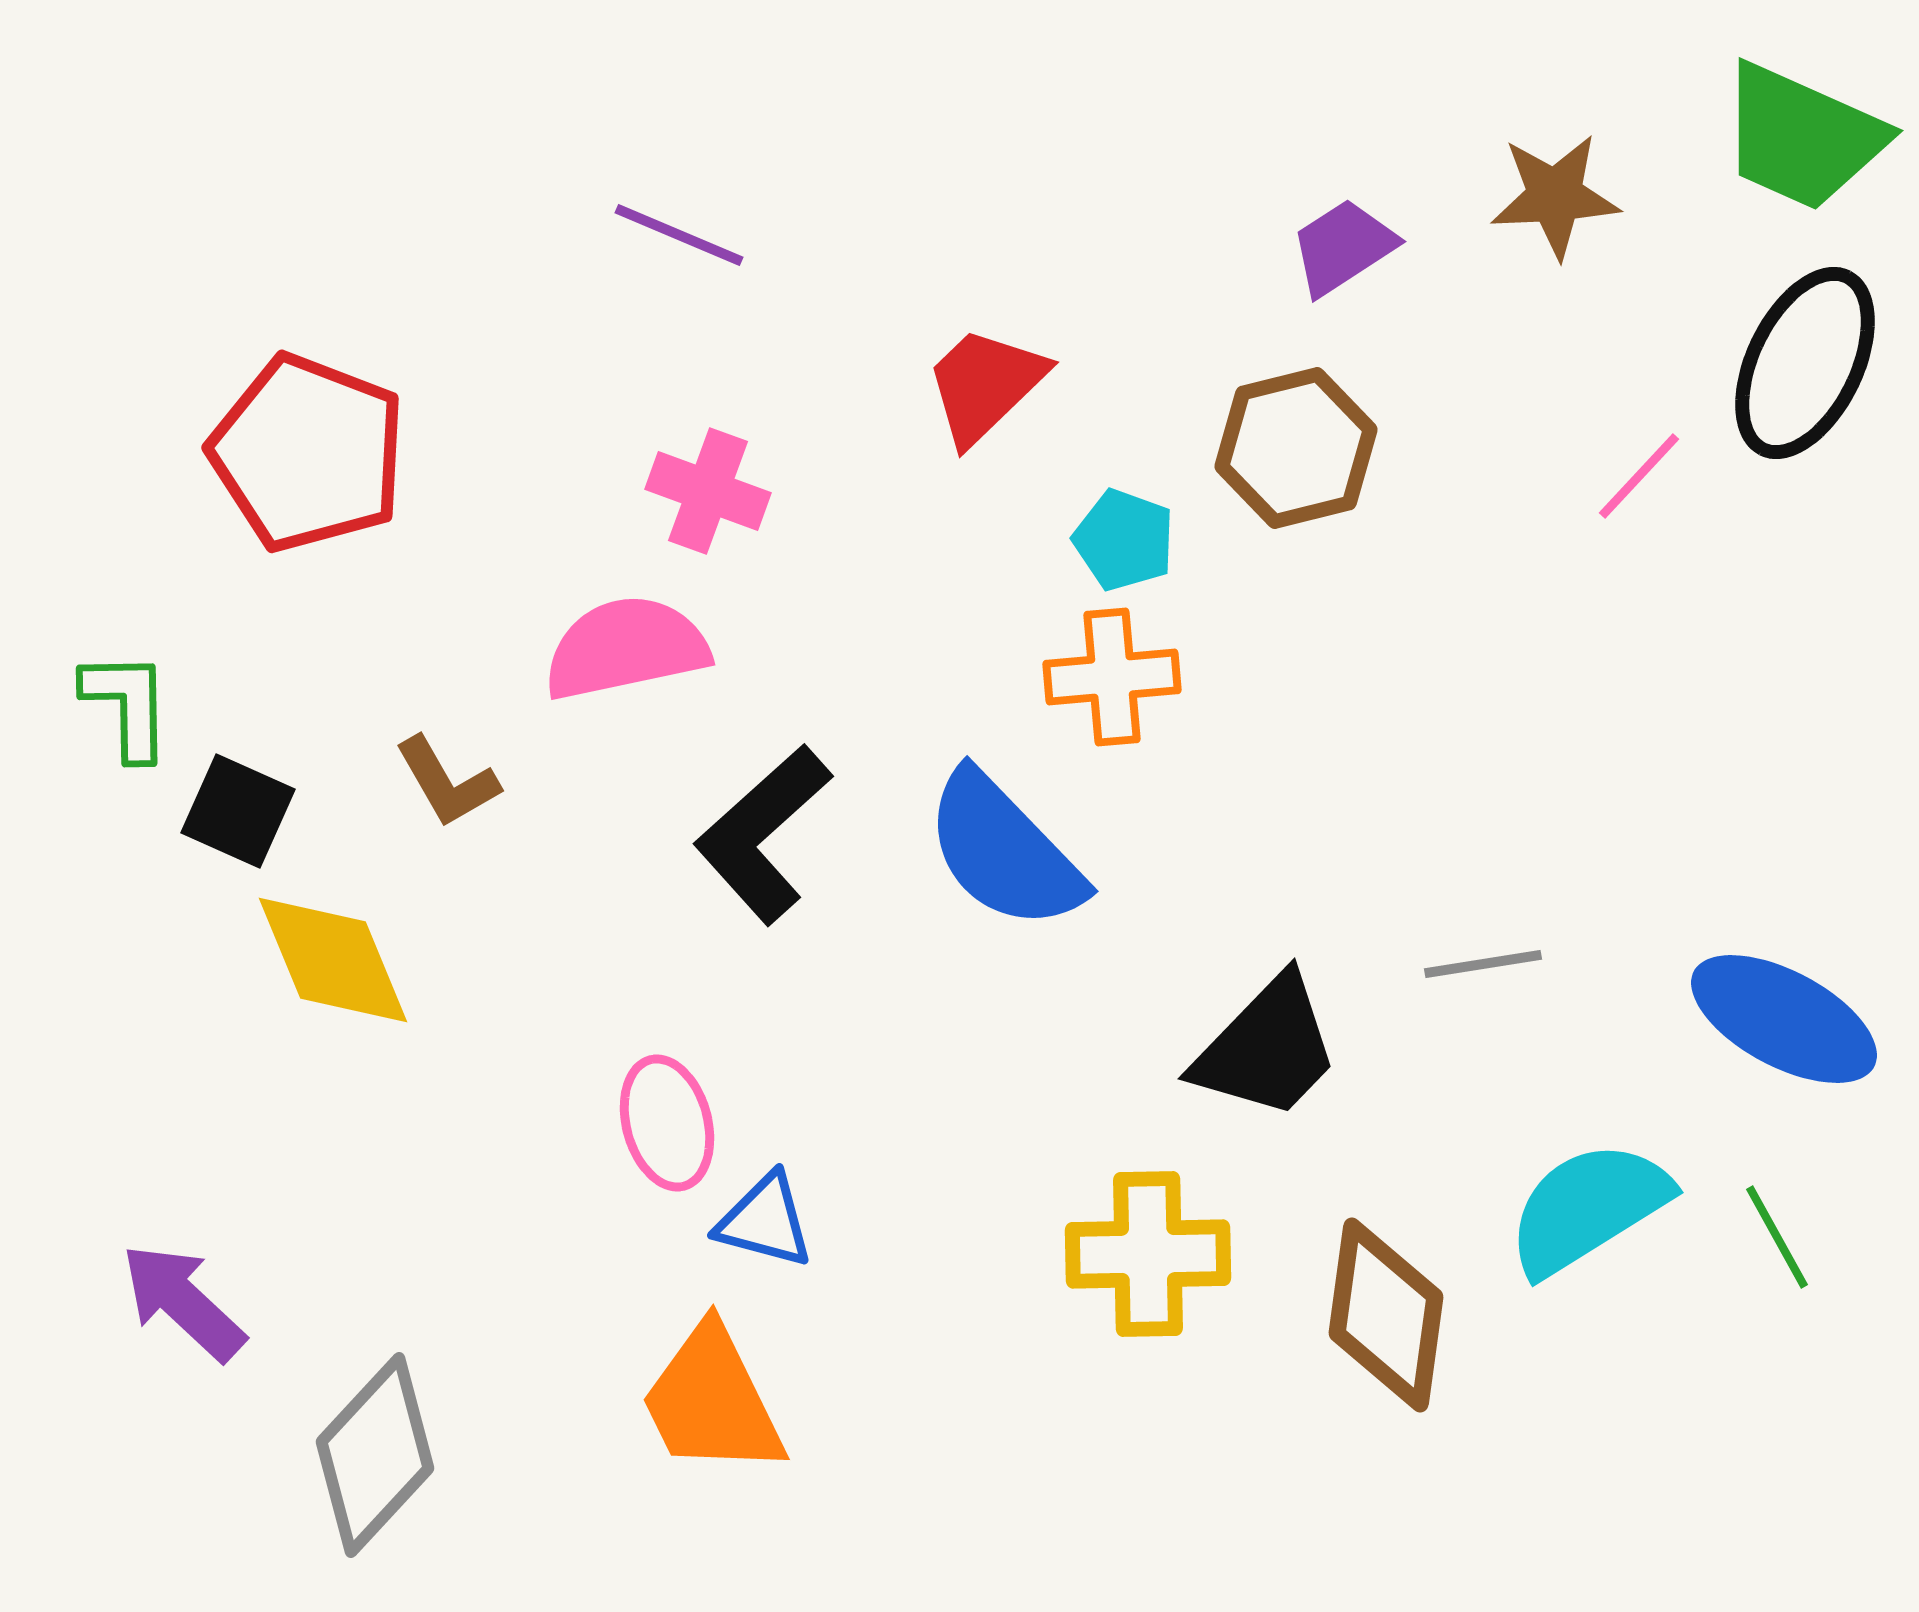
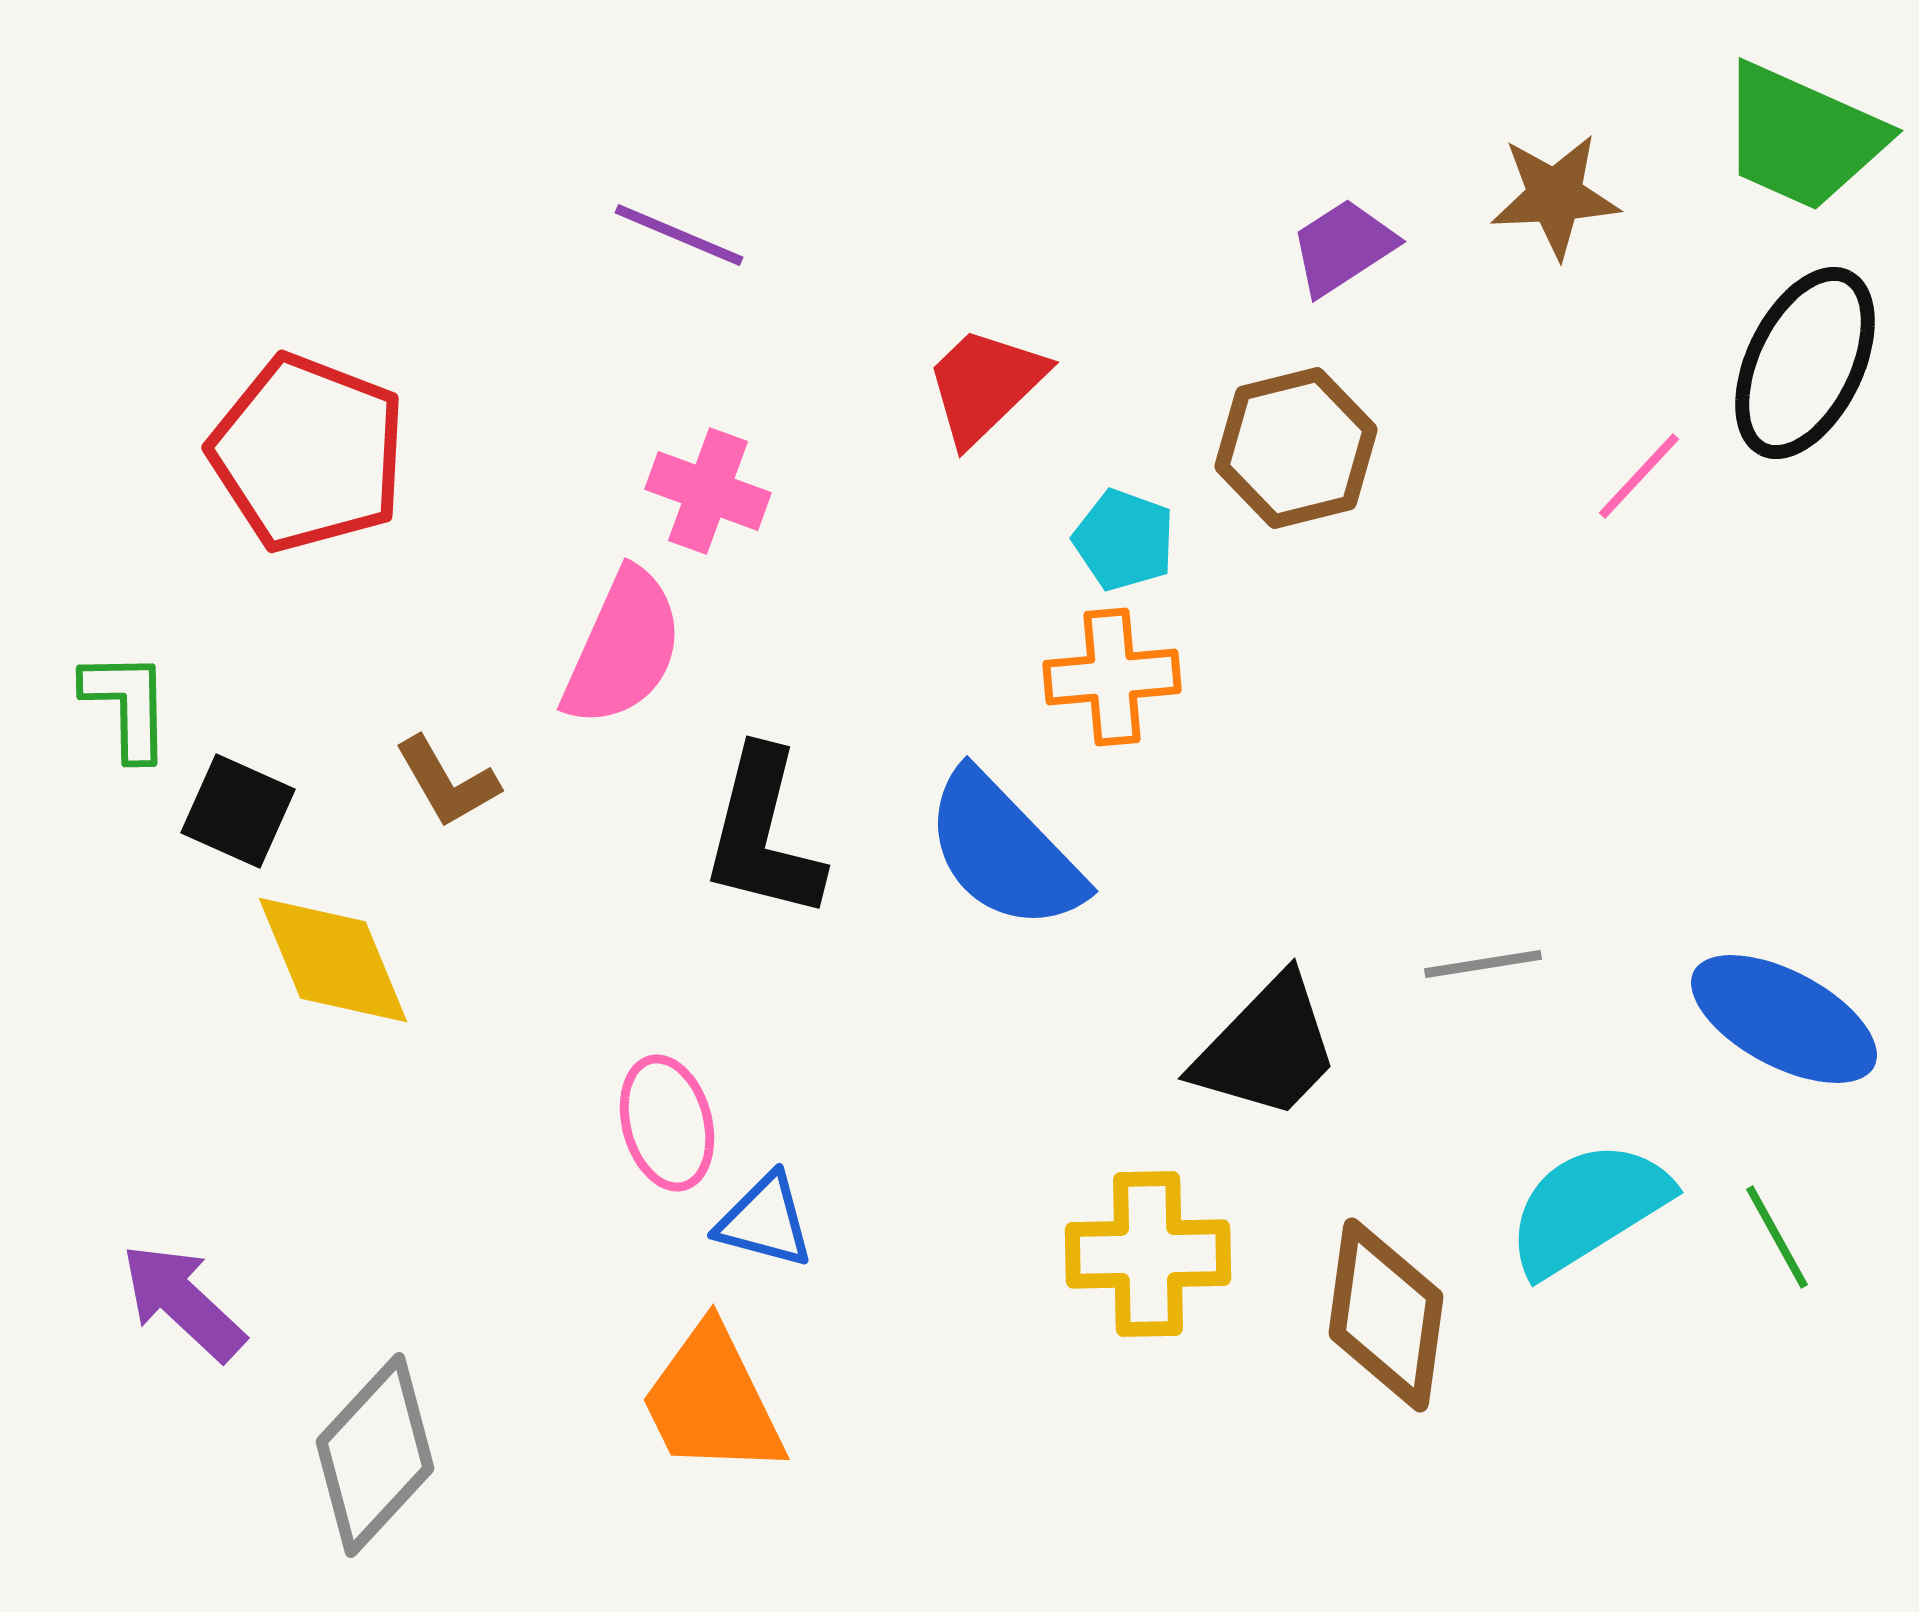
pink semicircle: moved 3 px left; rotated 126 degrees clockwise
black L-shape: rotated 34 degrees counterclockwise
